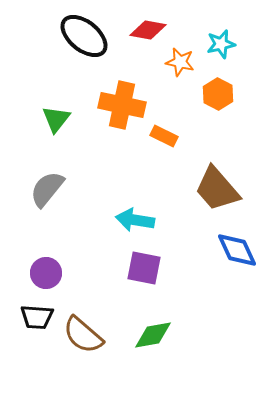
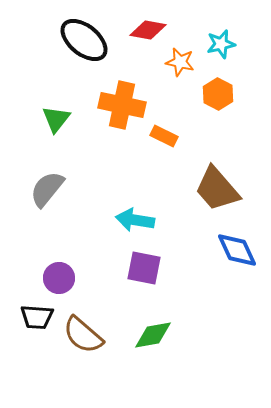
black ellipse: moved 4 px down
purple circle: moved 13 px right, 5 px down
